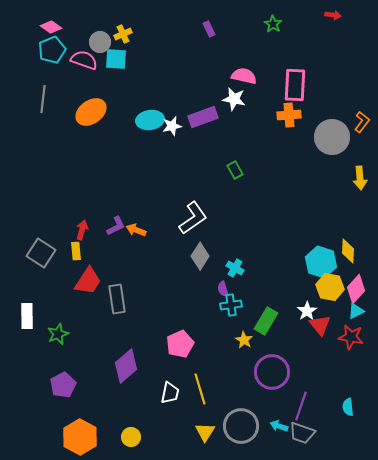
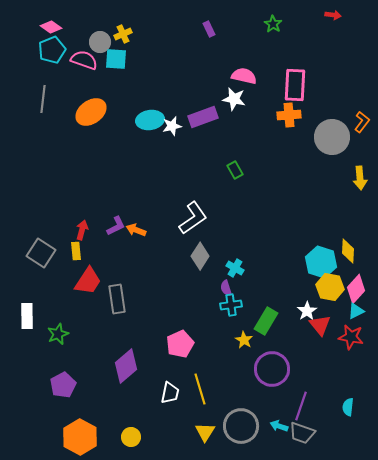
purple semicircle at (223, 289): moved 3 px right, 1 px up
purple circle at (272, 372): moved 3 px up
cyan semicircle at (348, 407): rotated 12 degrees clockwise
